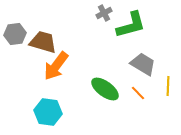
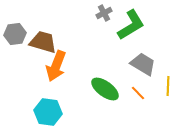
green L-shape: rotated 16 degrees counterclockwise
orange arrow: rotated 16 degrees counterclockwise
